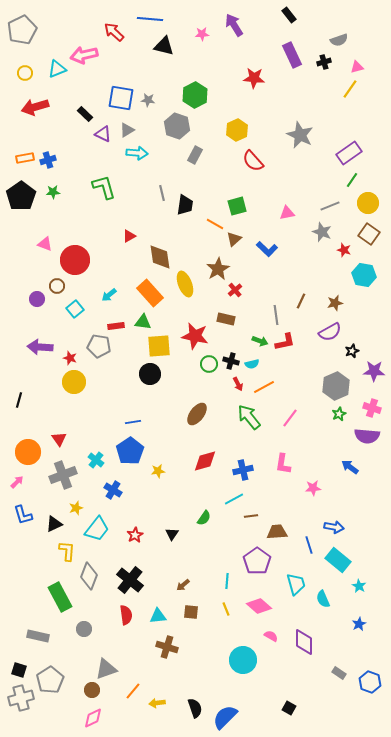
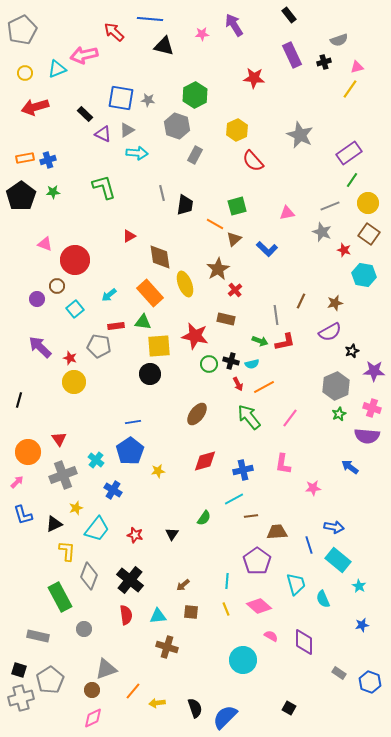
purple arrow at (40, 347): rotated 40 degrees clockwise
red star at (135, 535): rotated 28 degrees counterclockwise
blue star at (359, 624): moved 3 px right, 1 px down; rotated 16 degrees clockwise
